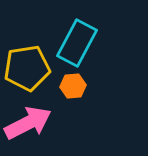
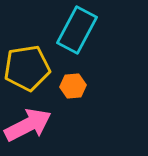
cyan rectangle: moved 13 px up
pink arrow: moved 2 px down
